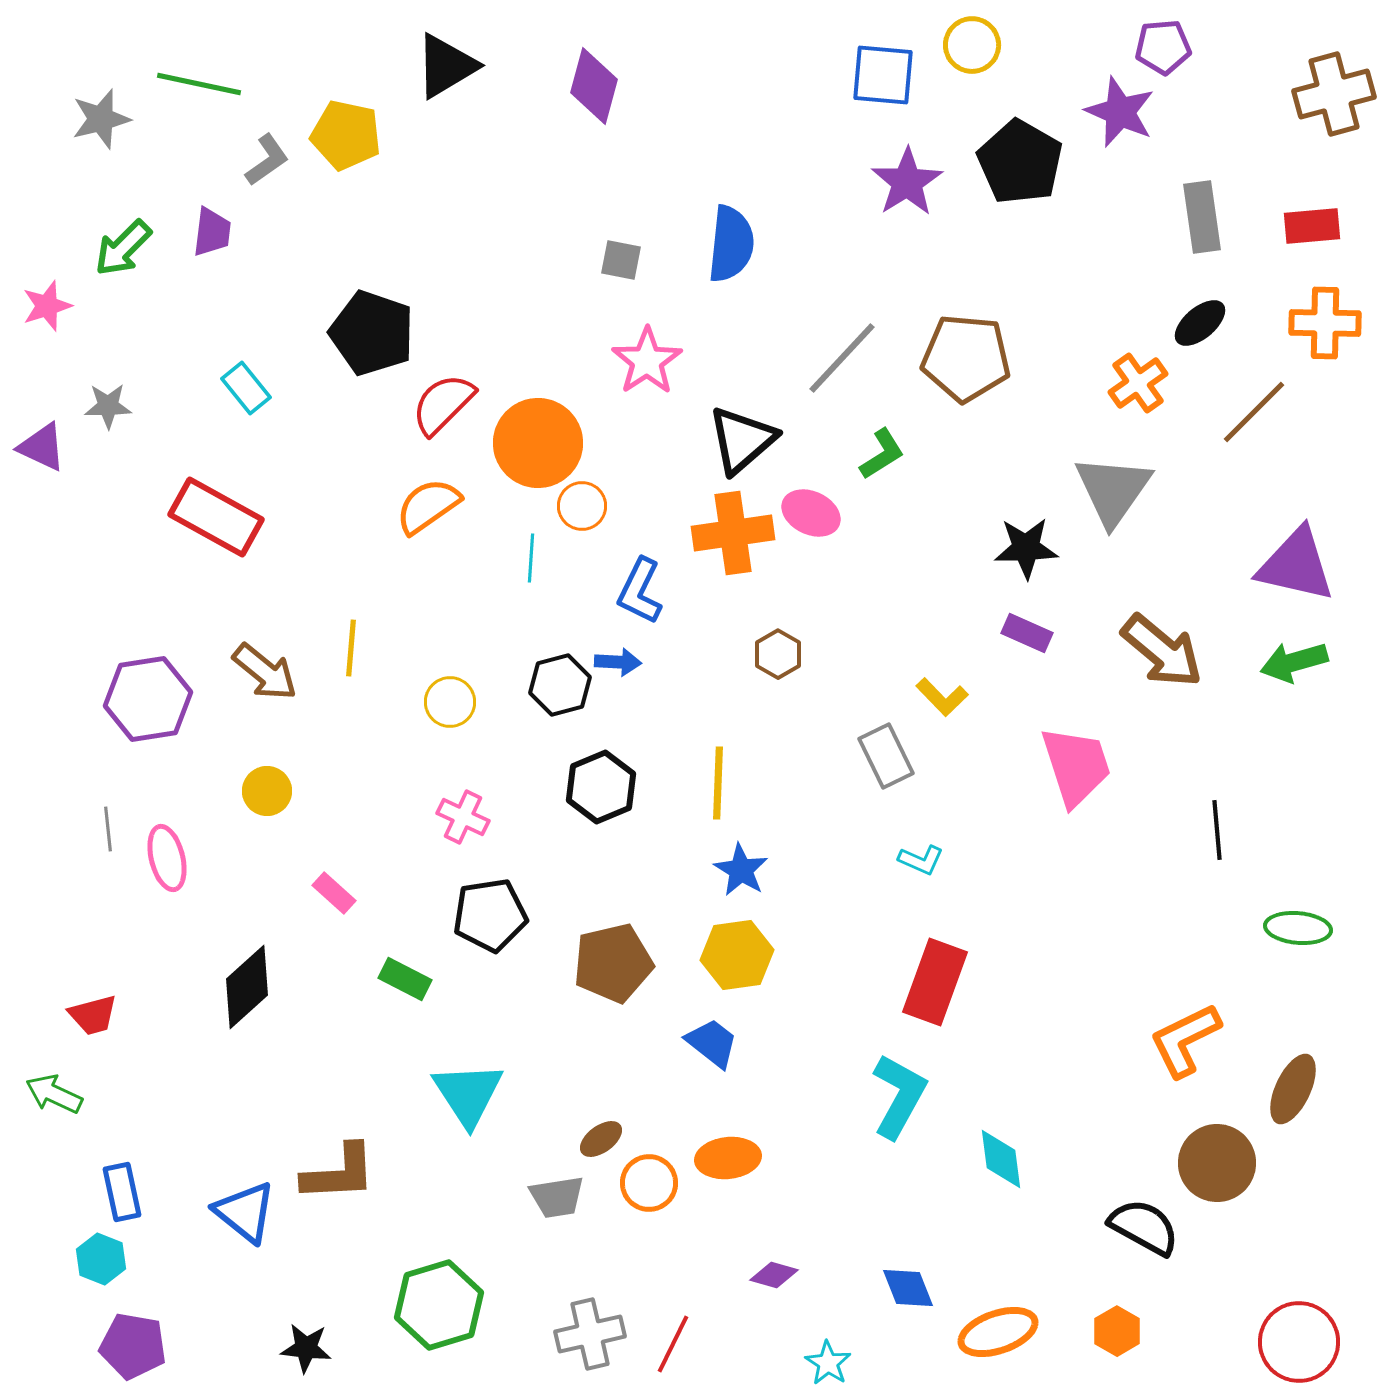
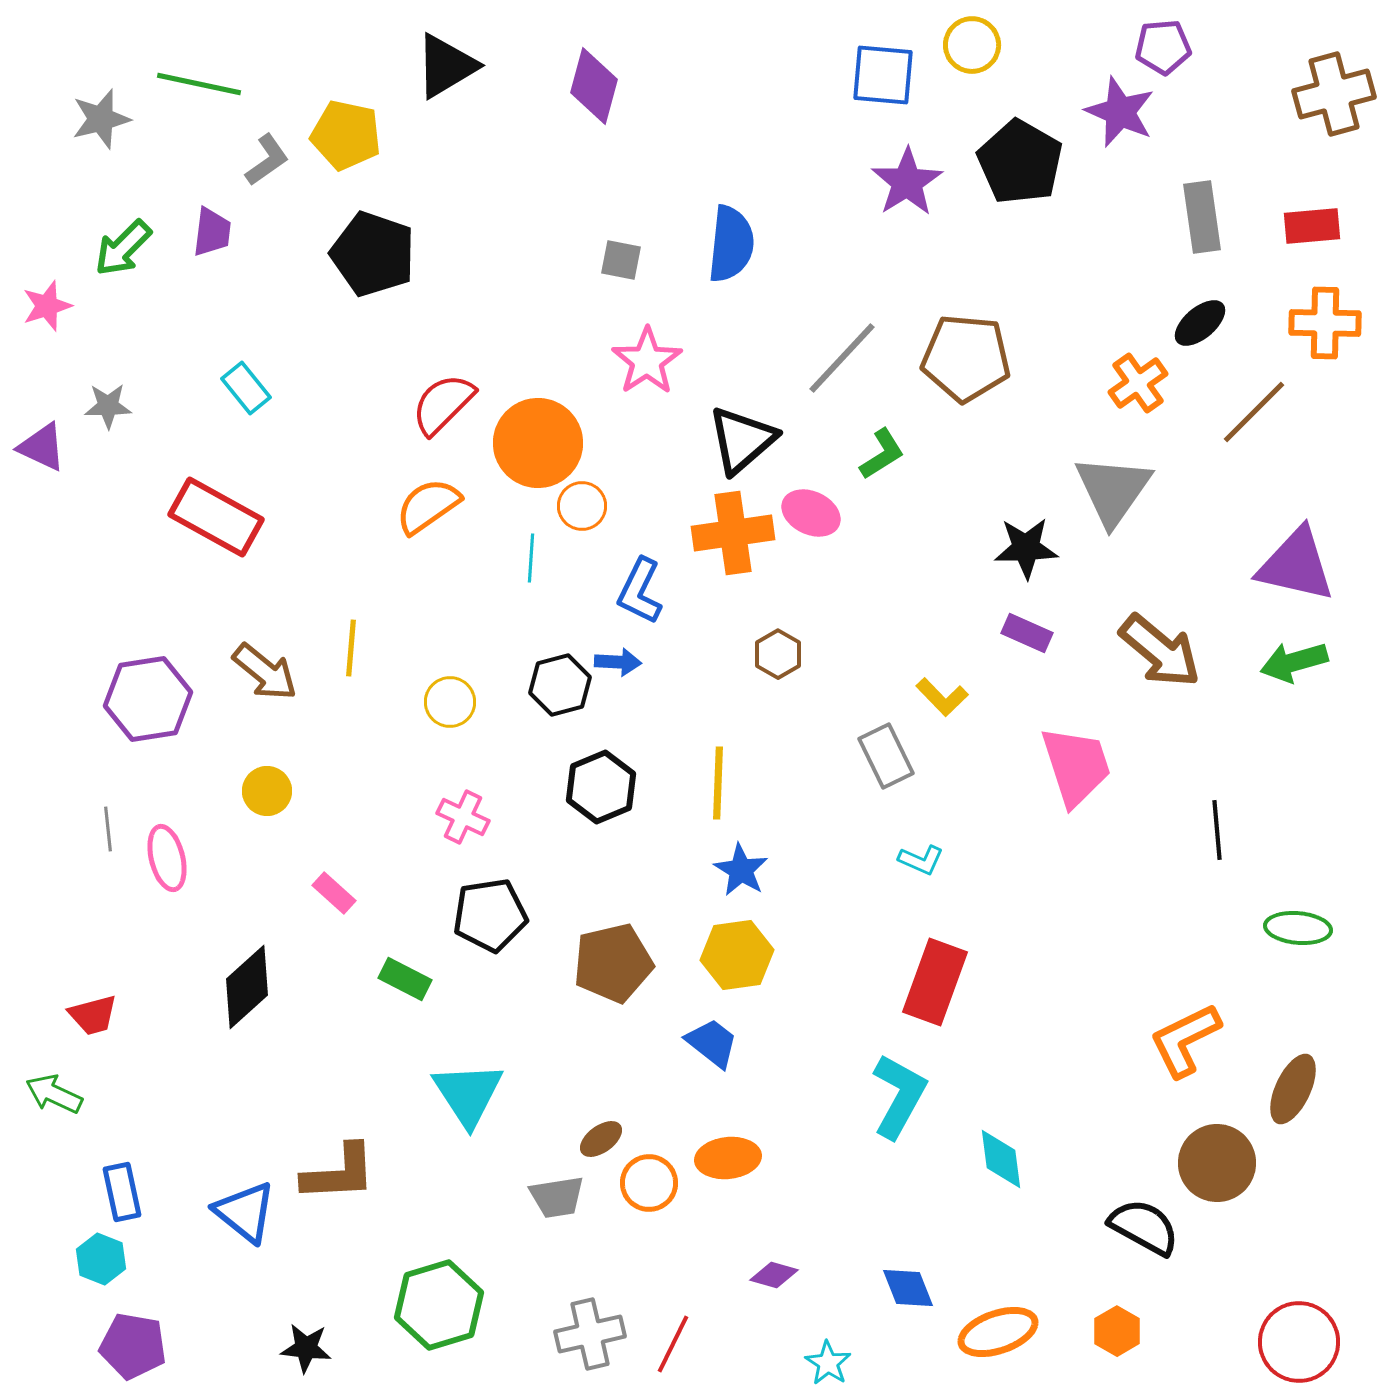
black pentagon at (372, 333): moved 1 px right, 79 px up
brown arrow at (1162, 651): moved 2 px left
